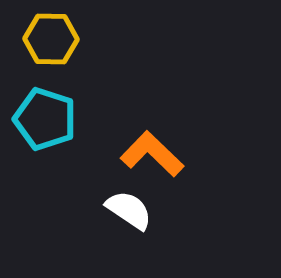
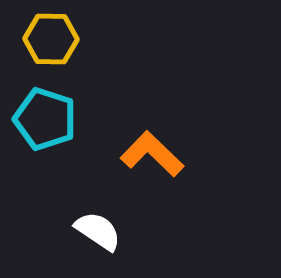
white semicircle: moved 31 px left, 21 px down
